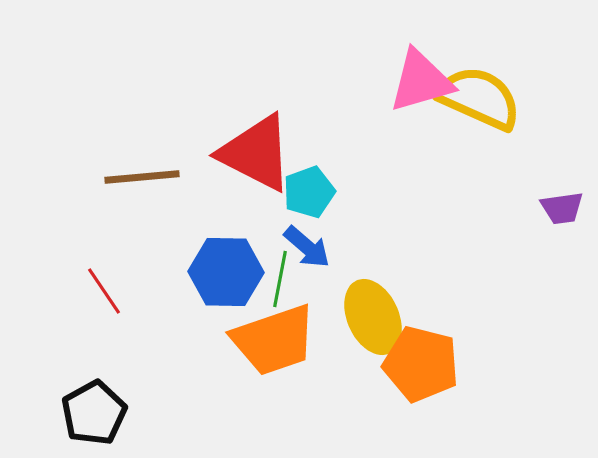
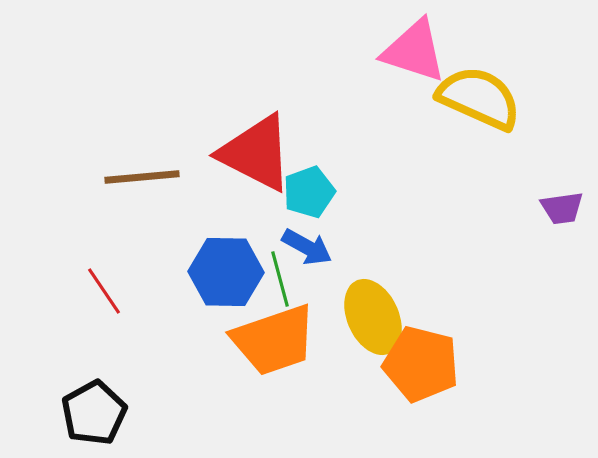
pink triangle: moved 7 px left, 30 px up; rotated 34 degrees clockwise
blue arrow: rotated 12 degrees counterclockwise
green line: rotated 26 degrees counterclockwise
